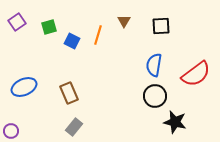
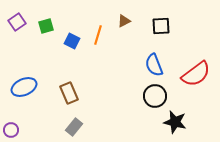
brown triangle: rotated 32 degrees clockwise
green square: moved 3 px left, 1 px up
blue semicircle: rotated 30 degrees counterclockwise
purple circle: moved 1 px up
